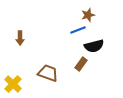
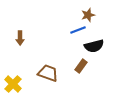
brown rectangle: moved 2 px down
